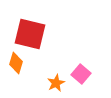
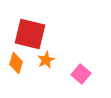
orange star: moved 10 px left, 23 px up
